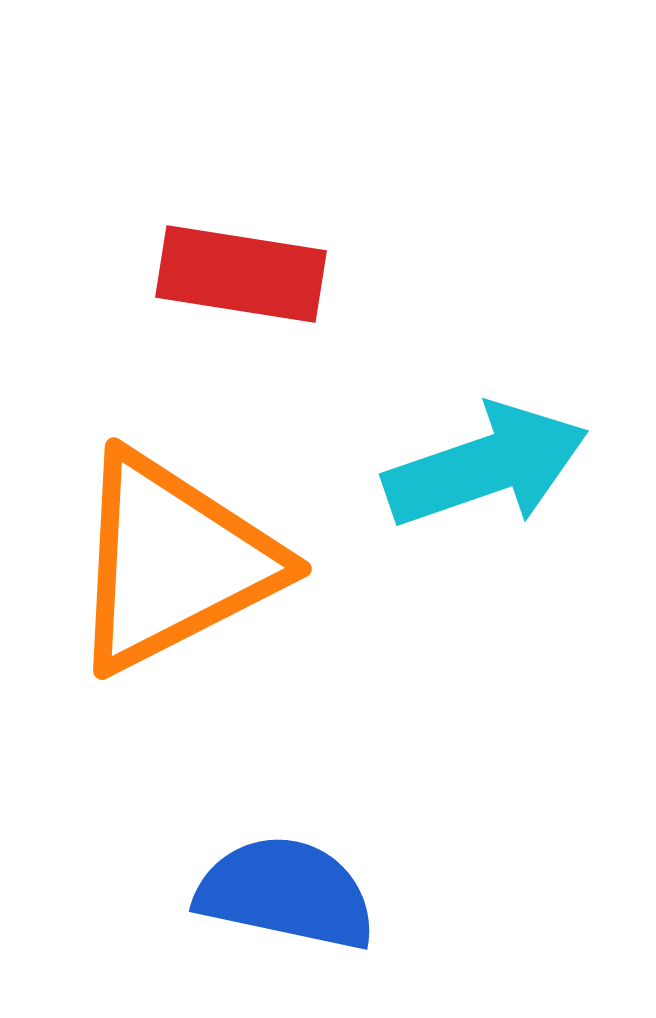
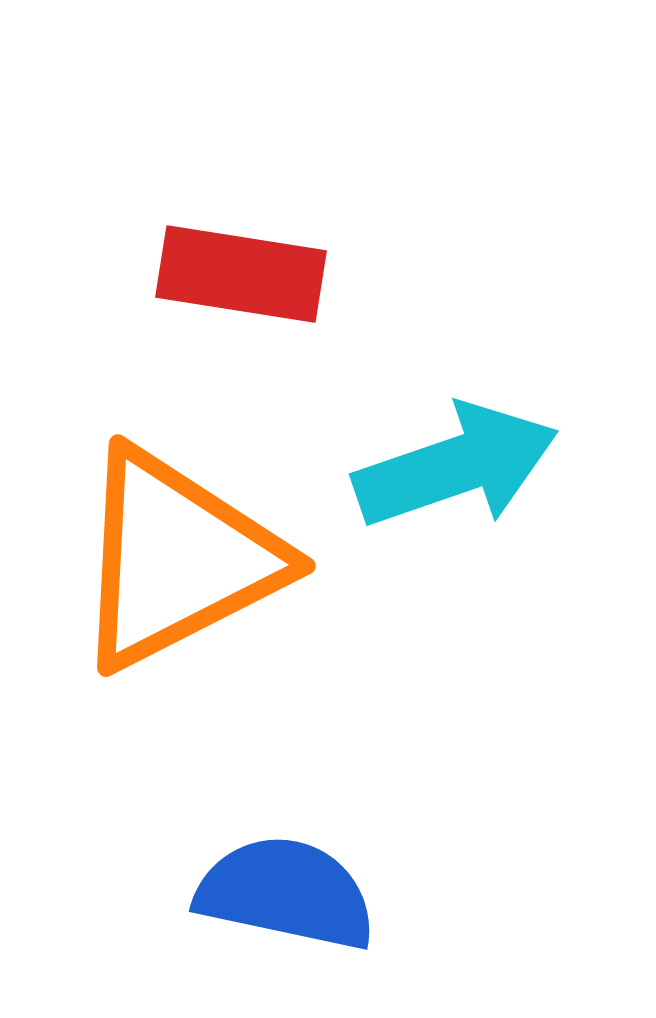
cyan arrow: moved 30 px left
orange triangle: moved 4 px right, 3 px up
